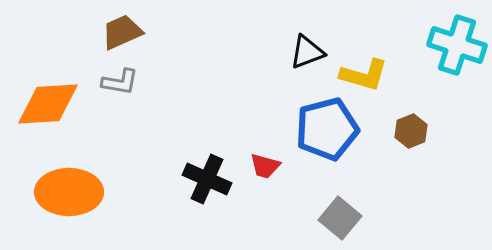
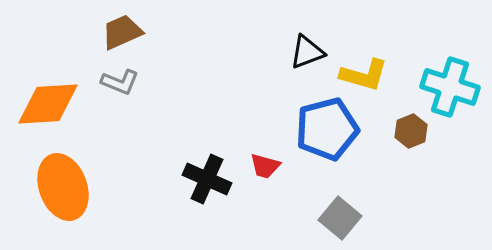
cyan cross: moved 7 px left, 42 px down
gray L-shape: rotated 12 degrees clockwise
orange ellipse: moved 6 px left, 5 px up; rotated 70 degrees clockwise
